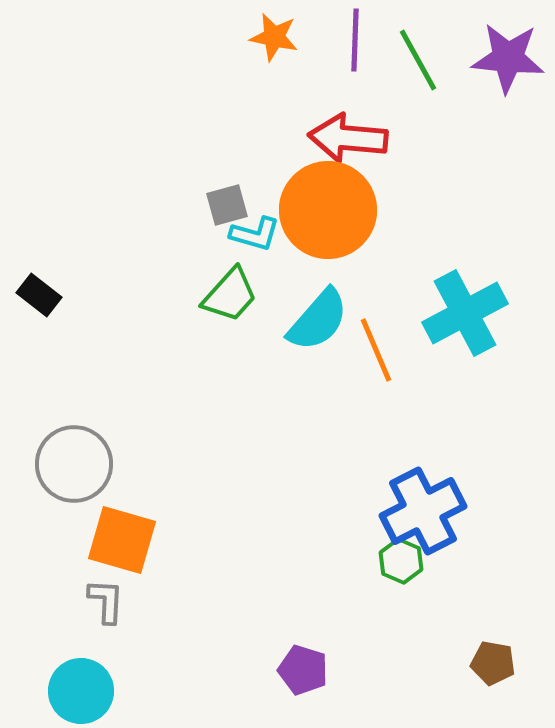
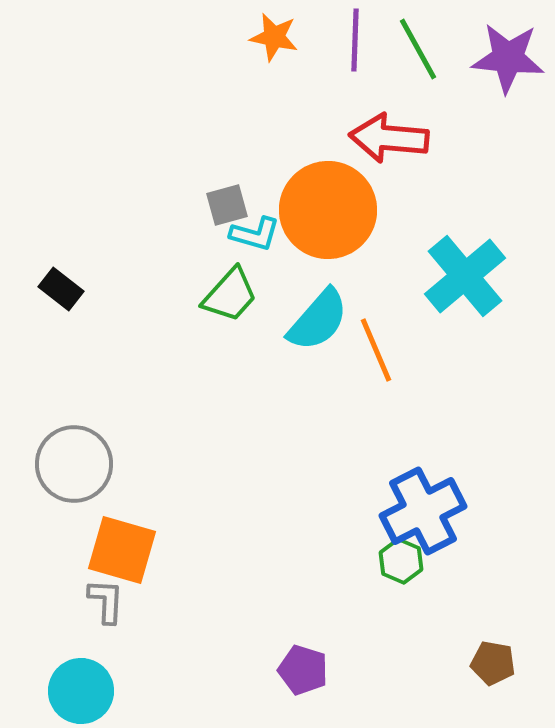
green line: moved 11 px up
red arrow: moved 41 px right
black rectangle: moved 22 px right, 6 px up
cyan cross: moved 37 px up; rotated 12 degrees counterclockwise
orange square: moved 10 px down
